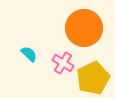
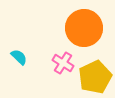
cyan semicircle: moved 10 px left, 3 px down
yellow pentagon: moved 2 px right, 1 px up
